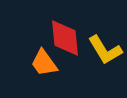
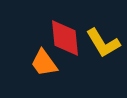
yellow L-shape: moved 2 px left, 7 px up
